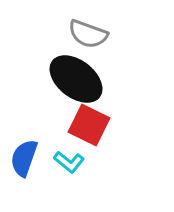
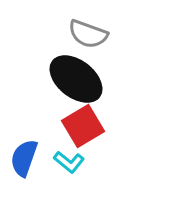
red square: moved 6 px left, 1 px down; rotated 33 degrees clockwise
